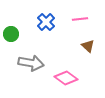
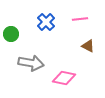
brown triangle: rotated 16 degrees counterclockwise
pink diamond: moved 2 px left; rotated 25 degrees counterclockwise
